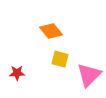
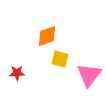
orange diamond: moved 4 px left, 5 px down; rotated 70 degrees counterclockwise
pink triangle: rotated 8 degrees counterclockwise
